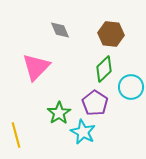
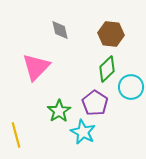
gray diamond: rotated 10 degrees clockwise
green diamond: moved 3 px right
green star: moved 2 px up
